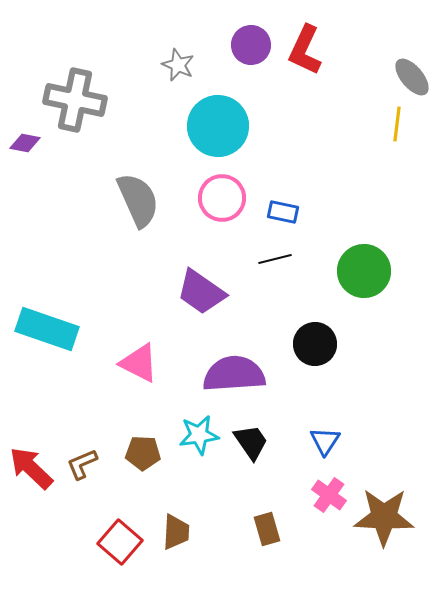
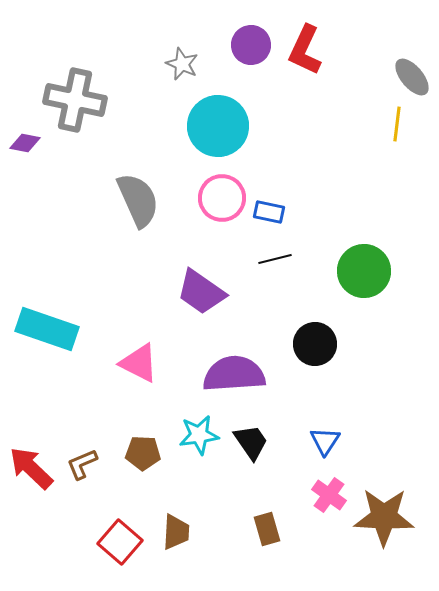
gray star: moved 4 px right, 1 px up
blue rectangle: moved 14 px left
